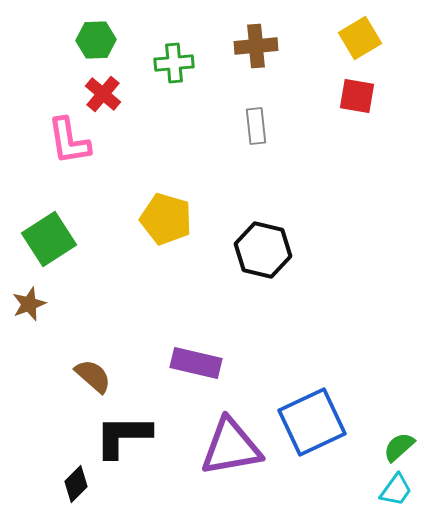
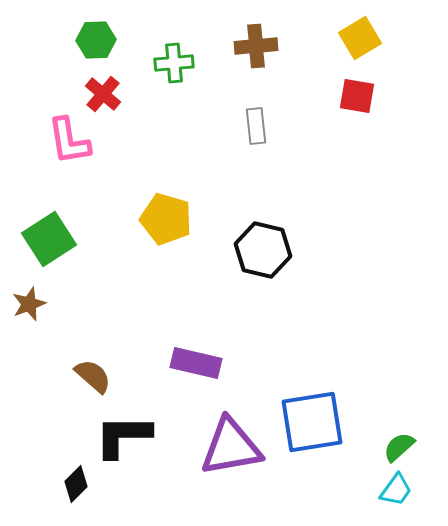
blue square: rotated 16 degrees clockwise
